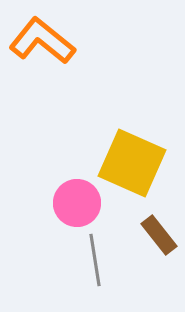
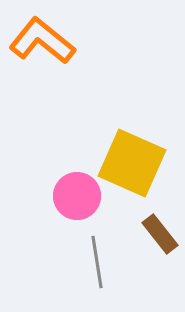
pink circle: moved 7 px up
brown rectangle: moved 1 px right, 1 px up
gray line: moved 2 px right, 2 px down
